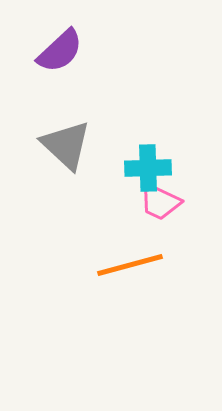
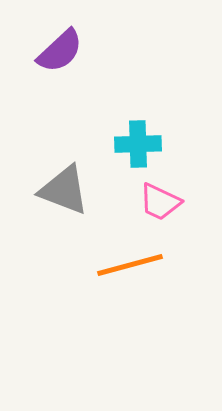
gray triangle: moved 2 px left, 45 px down; rotated 22 degrees counterclockwise
cyan cross: moved 10 px left, 24 px up
